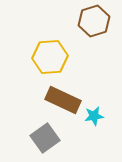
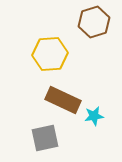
brown hexagon: moved 1 px down
yellow hexagon: moved 3 px up
gray square: rotated 24 degrees clockwise
